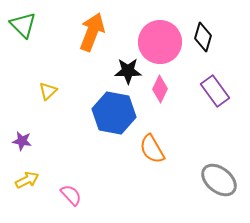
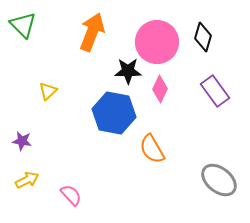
pink circle: moved 3 px left
